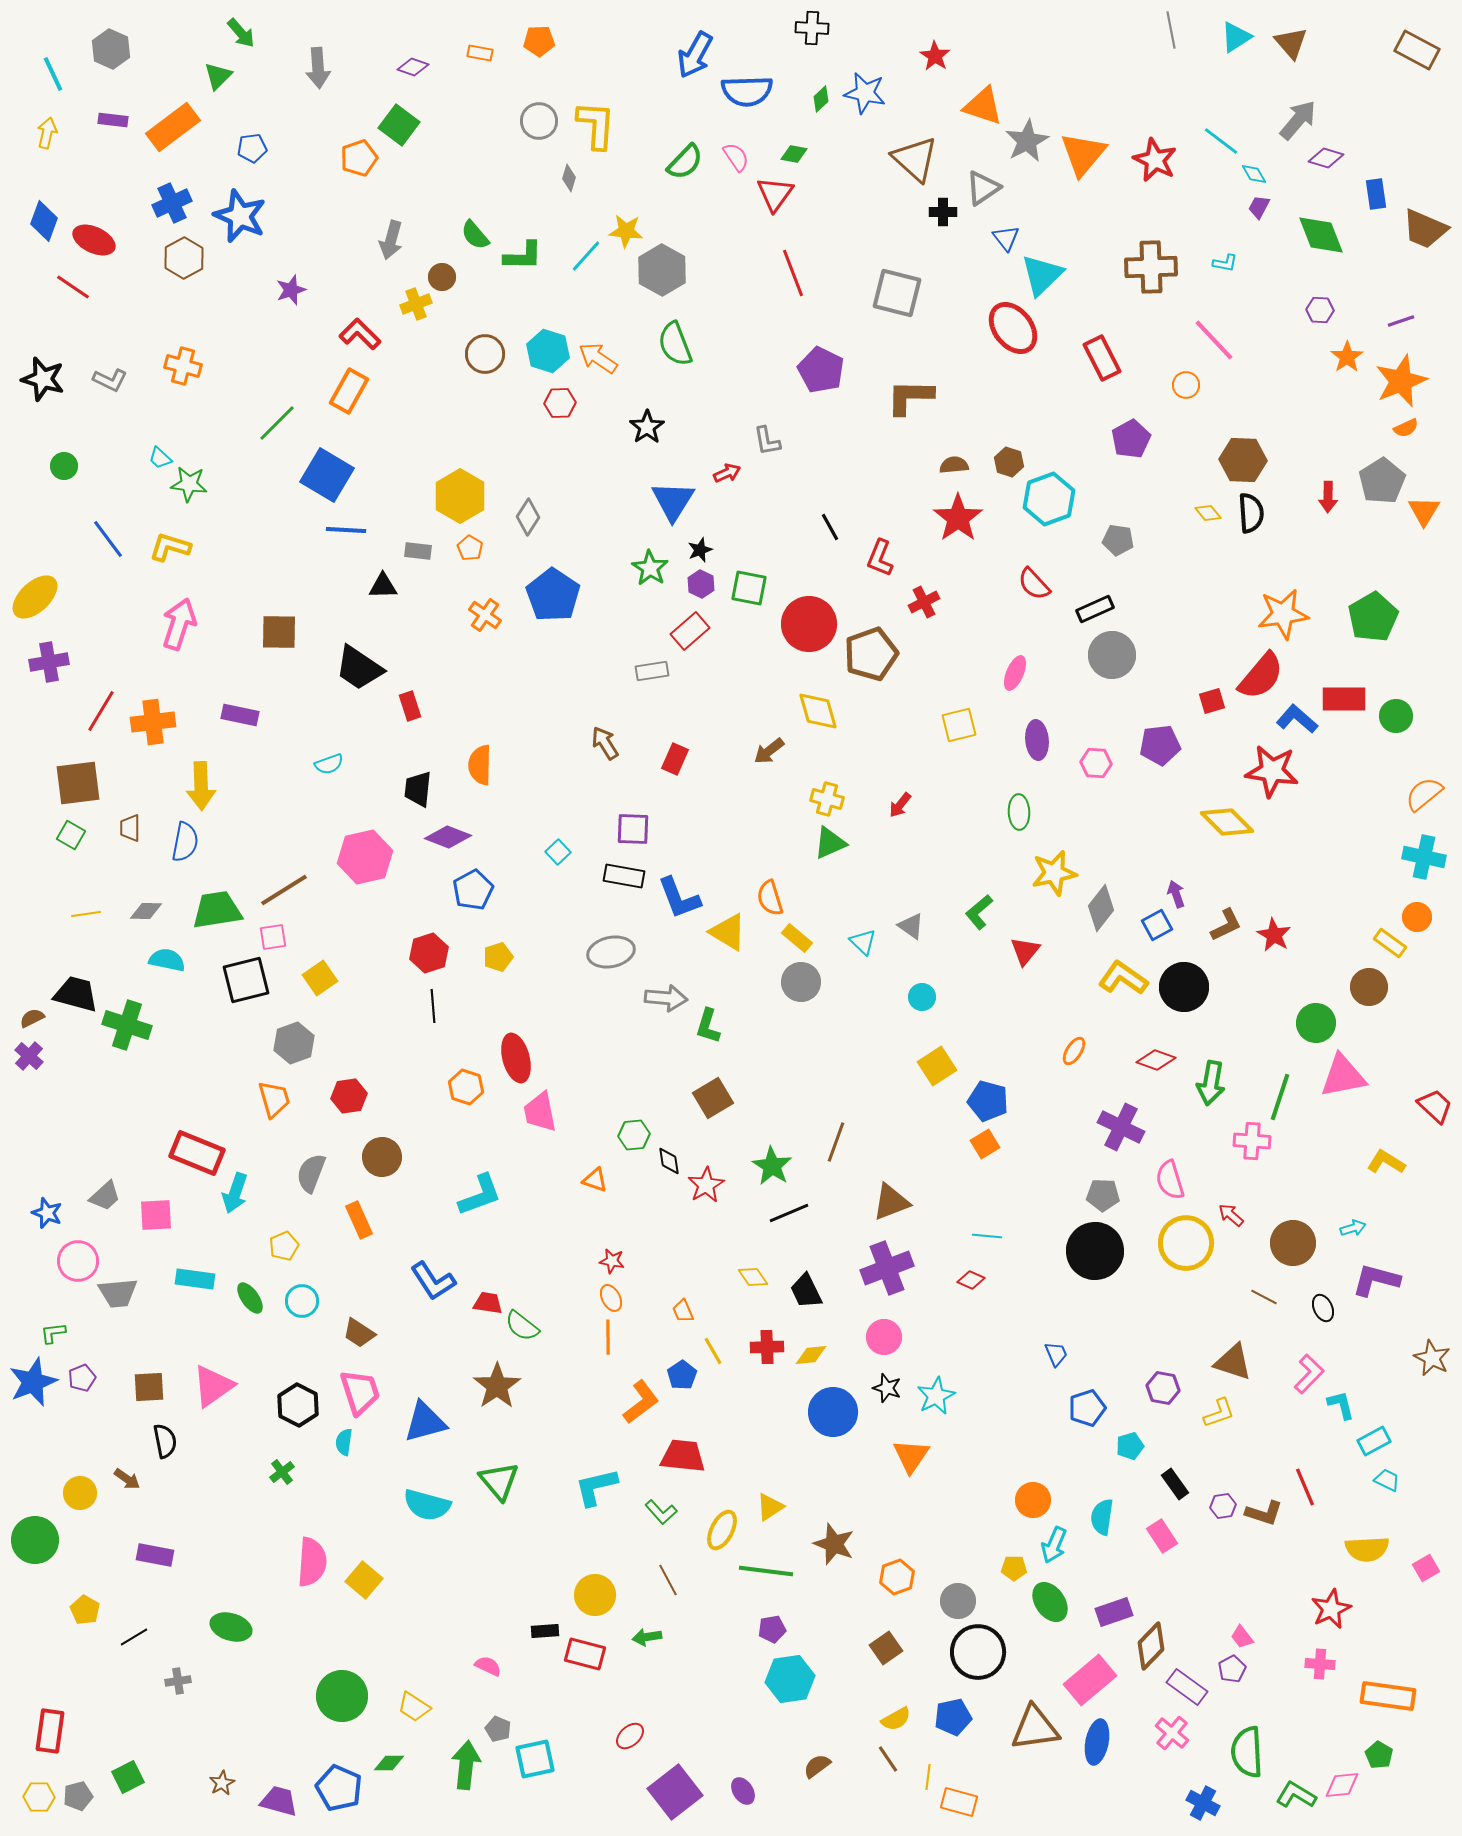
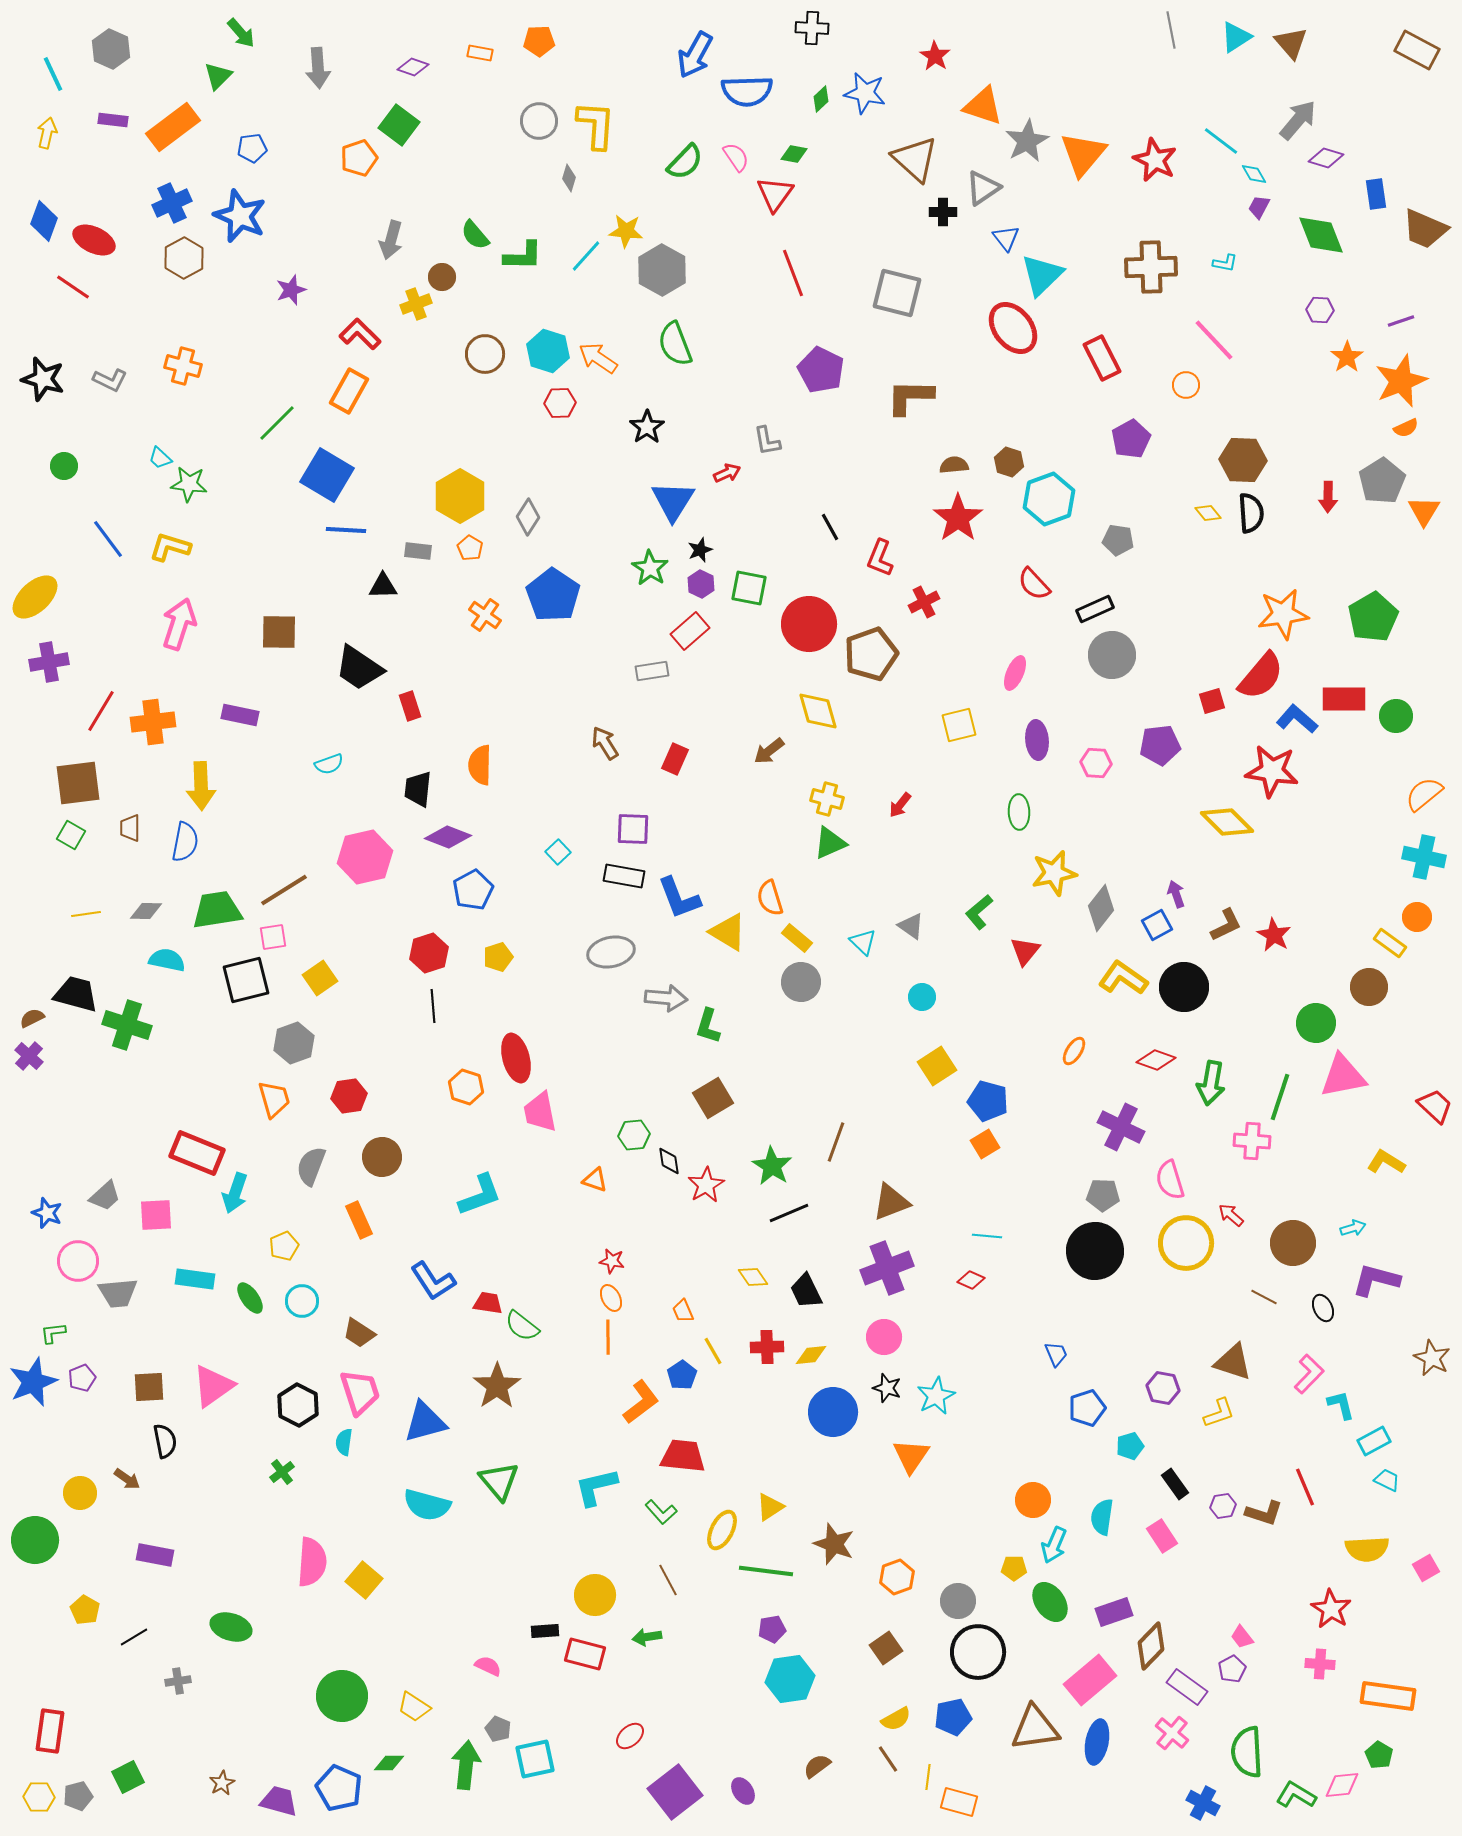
gray semicircle at (311, 1173): moved 7 px up
red star at (1331, 1609): rotated 15 degrees counterclockwise
